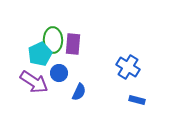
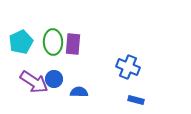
green ellipse: moved 2 px down
cyan pentagon: moved 19 px left, 12 px up
blue cross: rotated 10 degrees counterclockwise
blue circle: moved 5 px left, 6 px down
blue semicircle: rotated 114 degrees counterclockwise
blue rectangle: moved 1 px left
